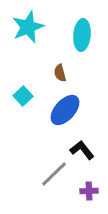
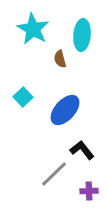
cyan star: moved 5 px right, 2 px down; rotated 20 degrees counterclockwise
brown semicircle: moved 14 px up
cyan square: moved 1 px down
